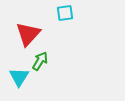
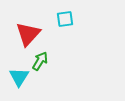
cyan square: moved 6 px down
